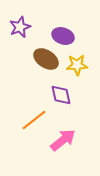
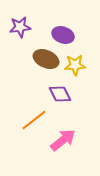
purple star: rotated 15 degrees clockwise
purple ellipse: moved 1 px up
brown ellipse: rotated 10 degrees counterclockwise
yellow star: moved 2 px left
purple diamond: moved 1 px left, 1 px up; rotated 15 degrees counterclockwise
